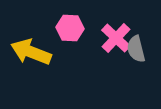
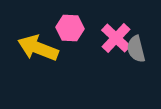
yellow arrow: moved 7 px right, 4 px up
